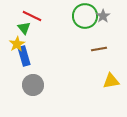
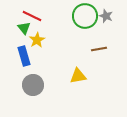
gray star: moved 3 px right; rotated 16 degrees counterclockwise
yellow star: moved 20 px right, 4 px up
yellow triangle: moved 33 px left, 5 px up
